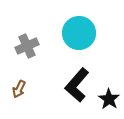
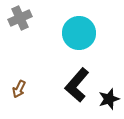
gray cross: moved 7 px left, 28 px up
black star: rotated 20 degrees clockwise
